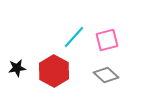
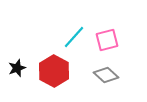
black star: rotated 12 degrees counterclockwise
